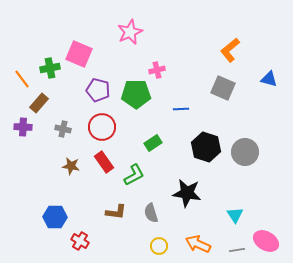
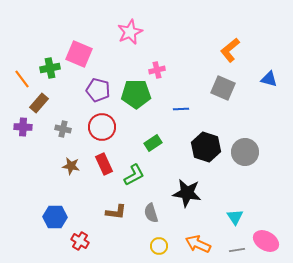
red rectangle: moved 2 px down; rotated 10 degrees clockwise
cyan triangle: moved 2 px down
